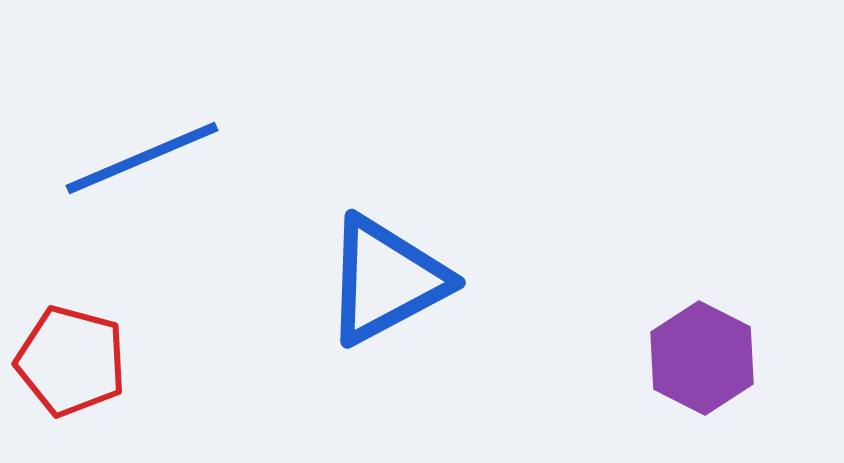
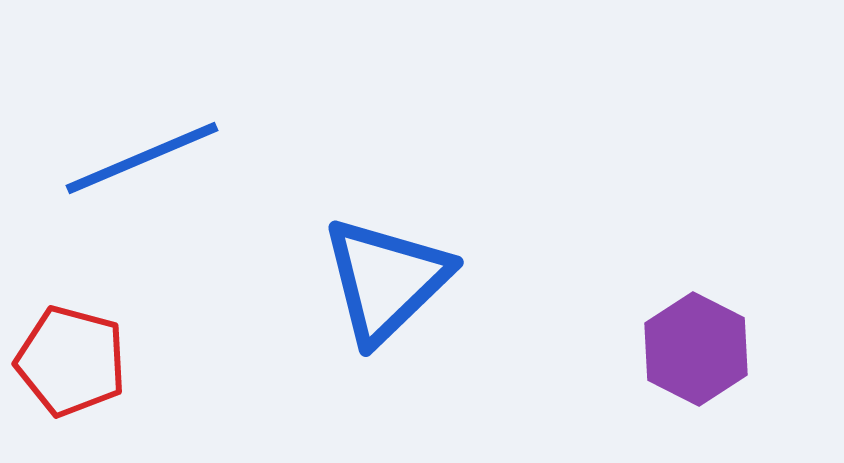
blue triangle: rotated 16 degrees counterclockwise
purple hexagon: moved 6 px left, 9 px up
